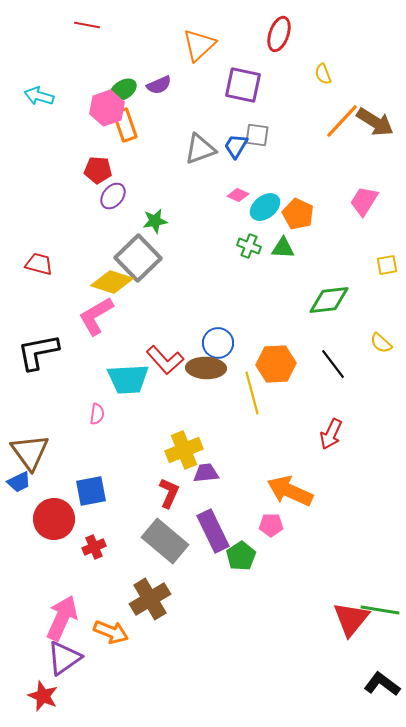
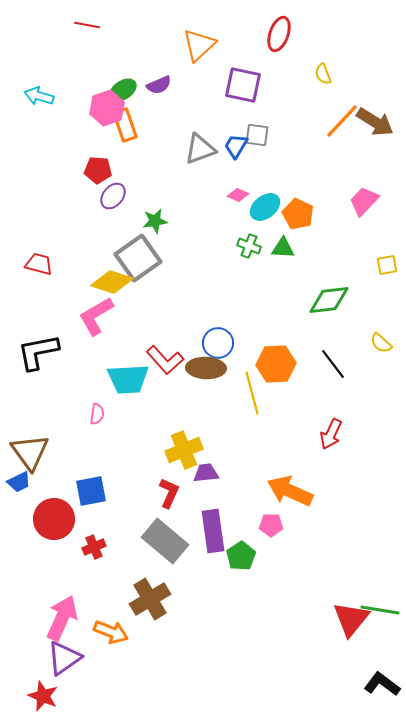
pink trapezoid at (364, 201): rotated 12 degrees clockwise
gray square at (138, 258): rotated 9 degrees clockwise
purple rectangle at (213, 531): rotated 18 degrees clockwise
